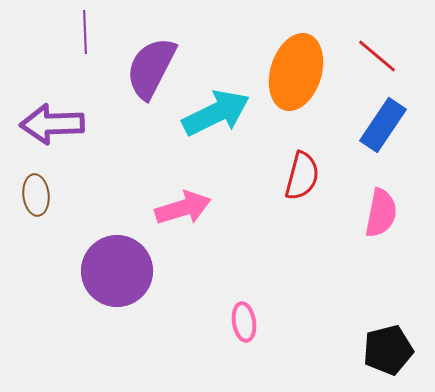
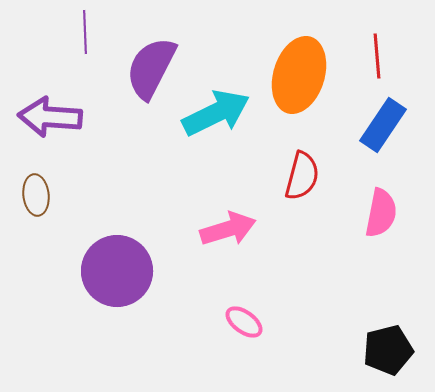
red line: rotated 45 degrees clockwise
orange ellipse: moved 3 px right, 3 px down
purple arrow: moved 2 px left, 7 px up; rotated 6 degrees clockwise
pink arrow: moved 45 px right, 21 px down
pink ellipse: rotated 45 degrees counterclockwise
